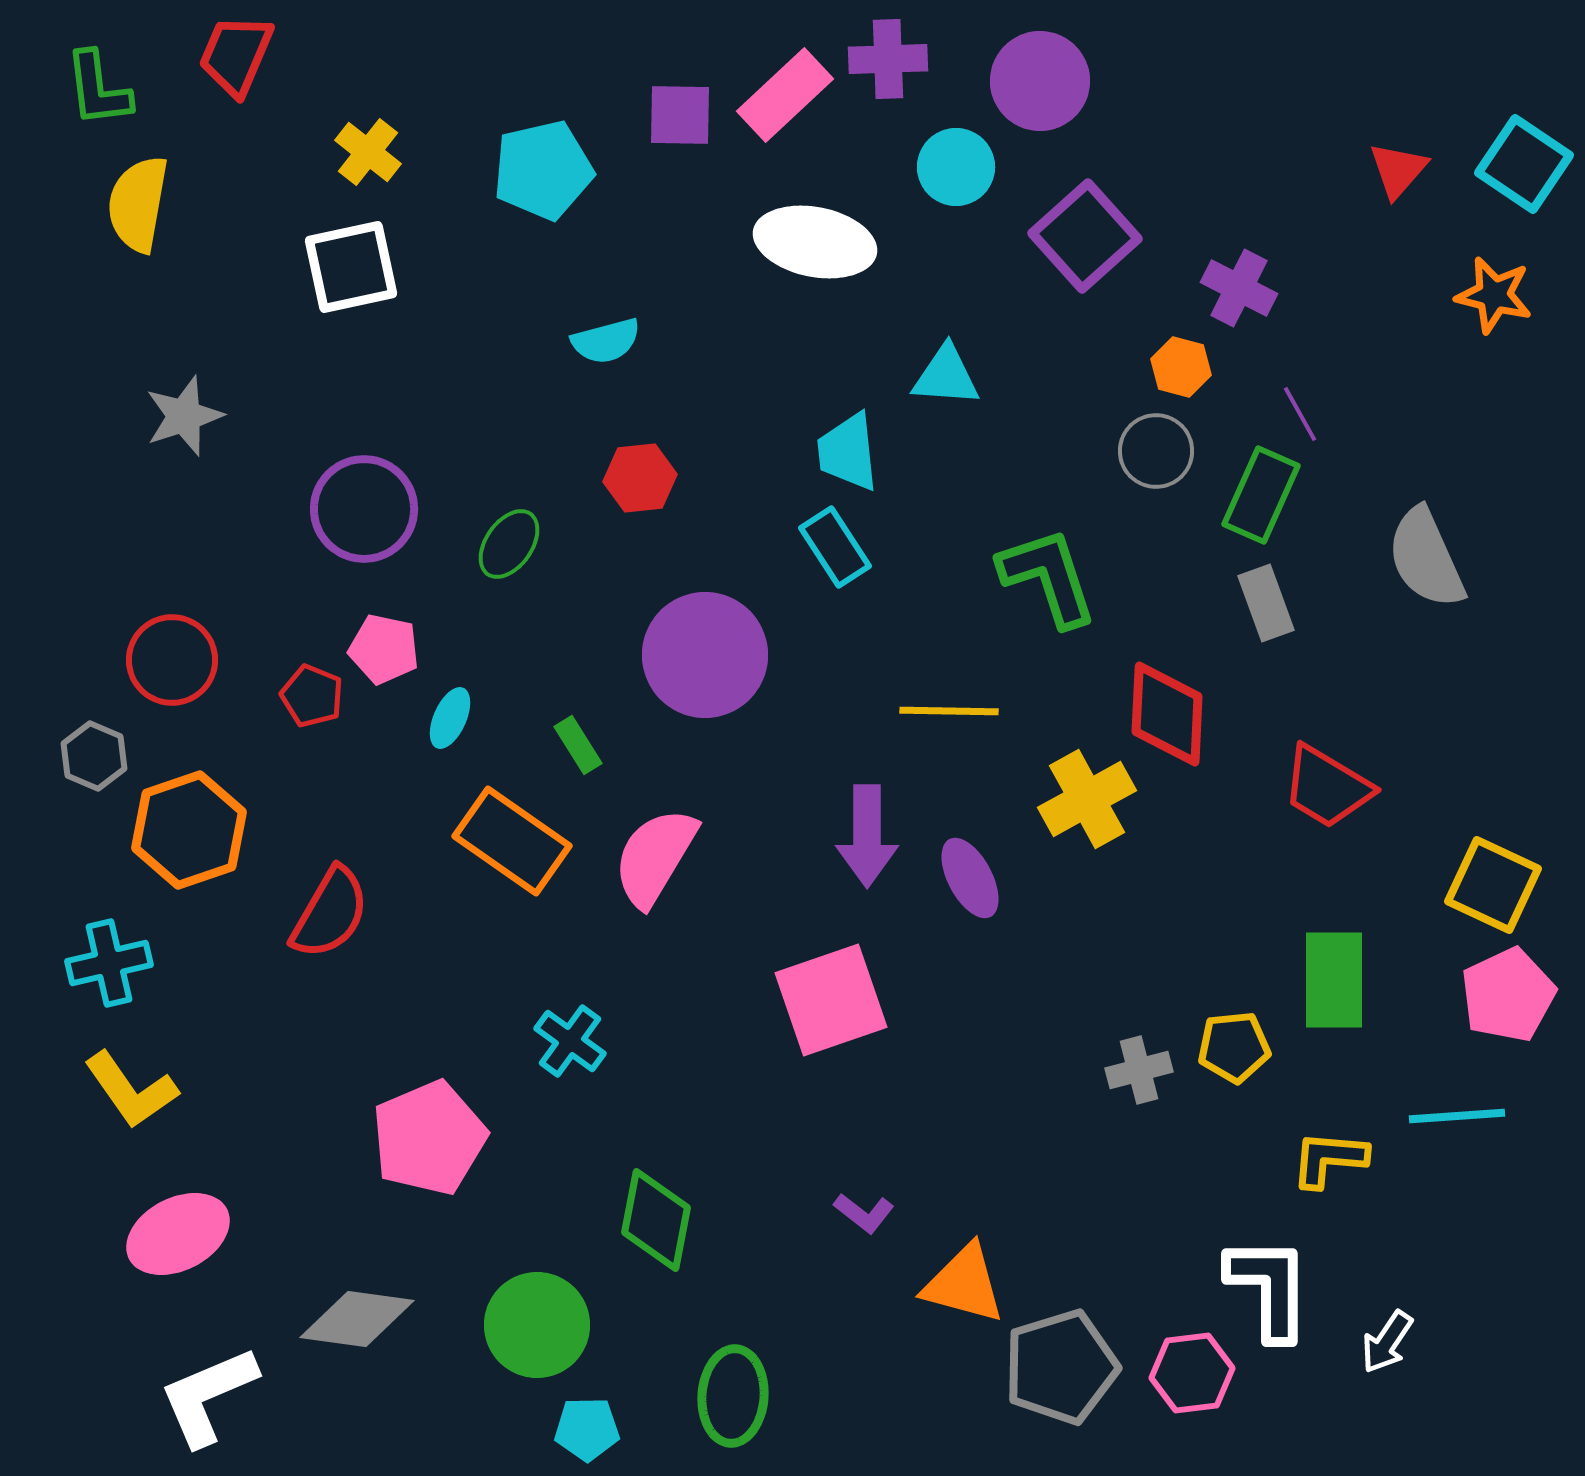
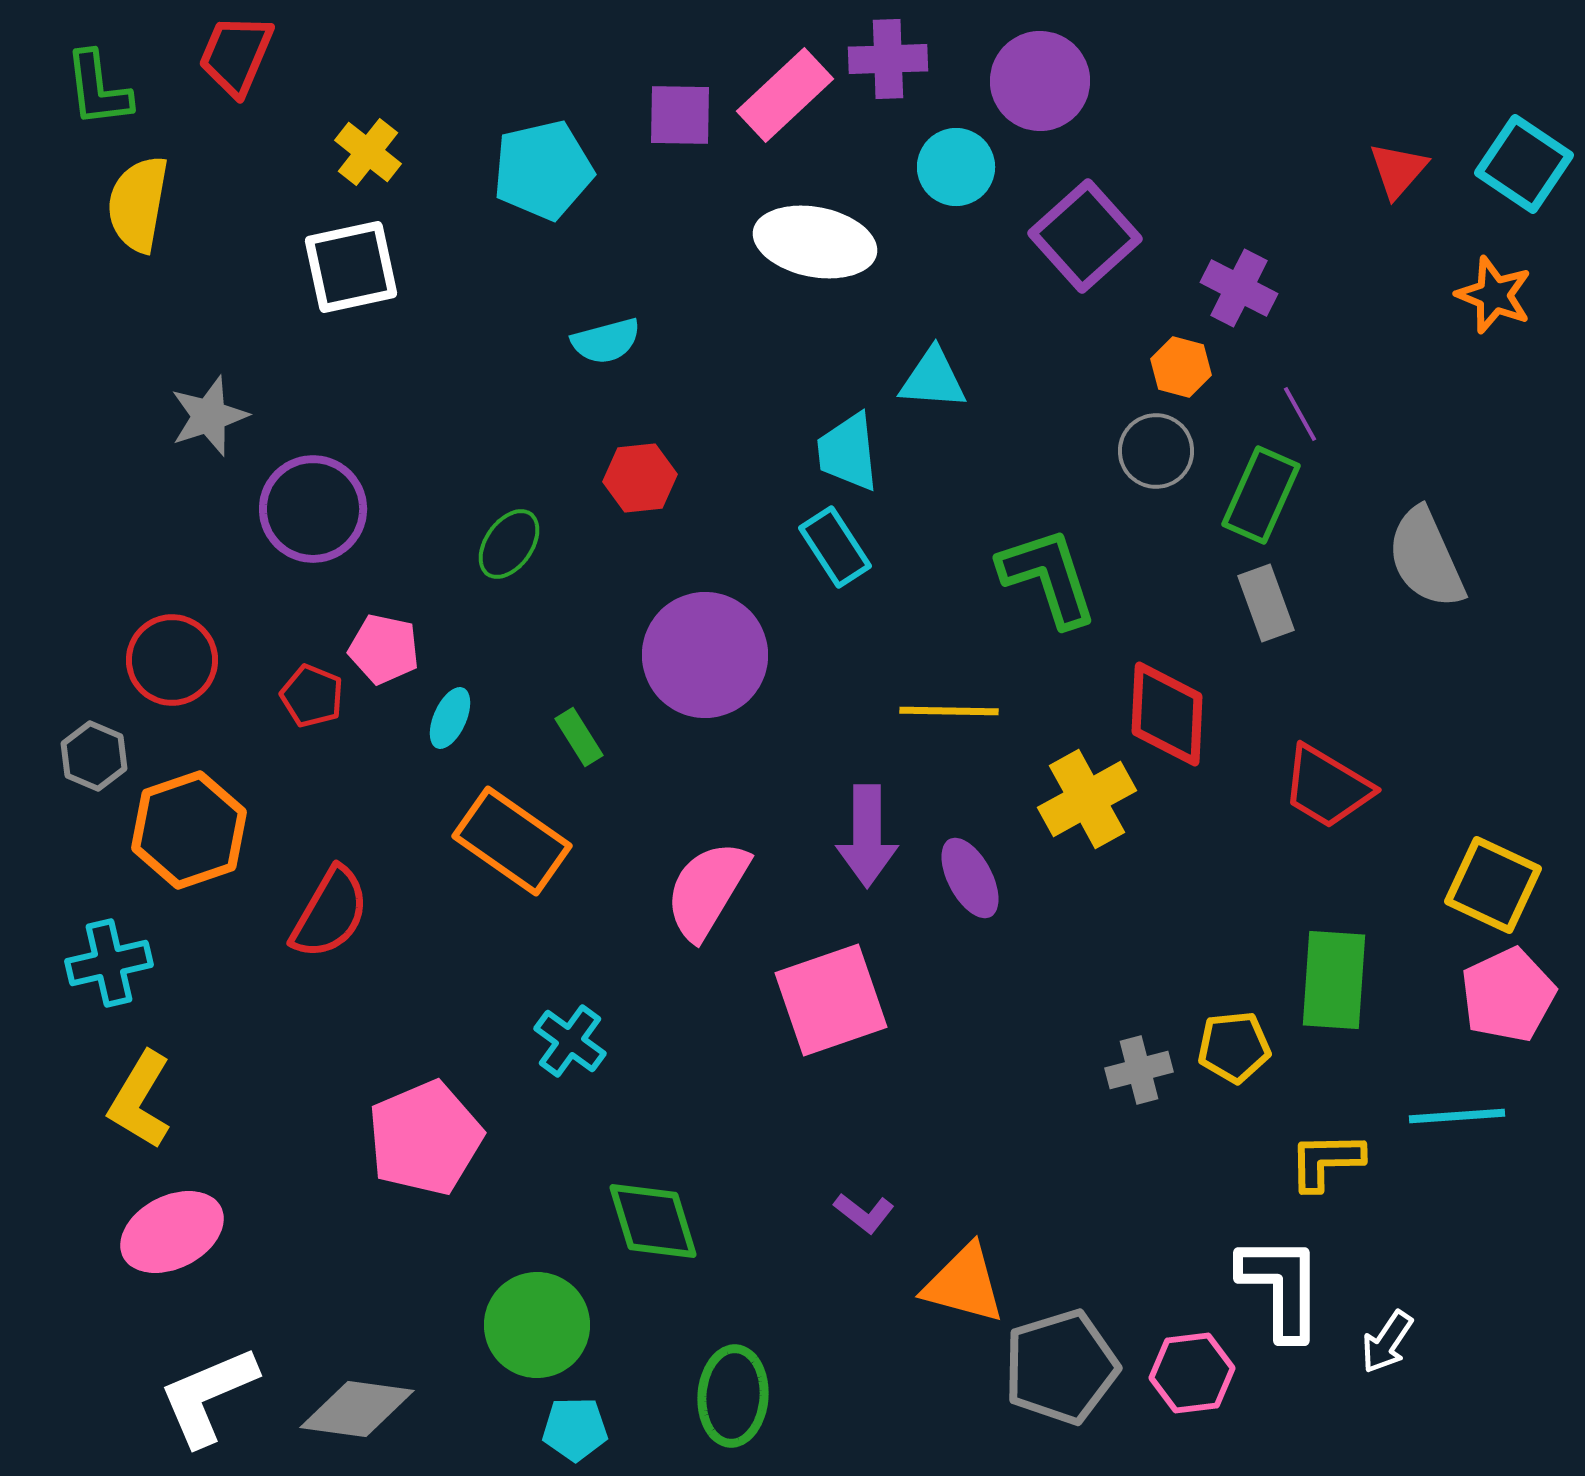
orange star at (1494, 295): rotated 8 degrees clockwise
cyan triangle at (946, 376): moved 13 px left, 3 px down
gray star at (184, 416): moved 25 px right
purple circle at (364, 509): moved 51 px left
green rectangle at (578, 745): moved 1 px right, 8 px up
pink semicircle at (655, 857): moved 52 px right, 33 px down
green rectangle at (1334, 980): rotated 4 degrees clockwise
yellow L-shape at (131, 1090): moved 9 px right, 10 px down; rotated 66 degrees clockwise
pink pentagon at (429, 1138): moved 4 px left
yellow L-shape at (1329, 1159): moved 3 px left, 2 px down; rotated 6 degrees counterclockwise
green diamond at (656, 1220): moved 3 px left, 1 px down; rotated 28 degrees counterclockwise
pink ellipse at (178, 1234): moved 6 px left, 2 px up
white L-shape at (1269, 1288): moved 12 px right, 1 px up
gray diamond at (357, 1319): moved 90 px down
cyan pentagon at (587, 1429): moved 12 px left
